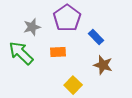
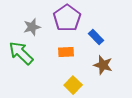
orange rectangle: moved 8 px right
